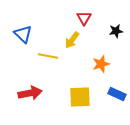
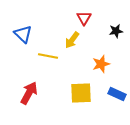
red arrow: moved 1 px left; rotated 50 degrees counterclockwise
yellow square: moved 1 px right, 4 px up
